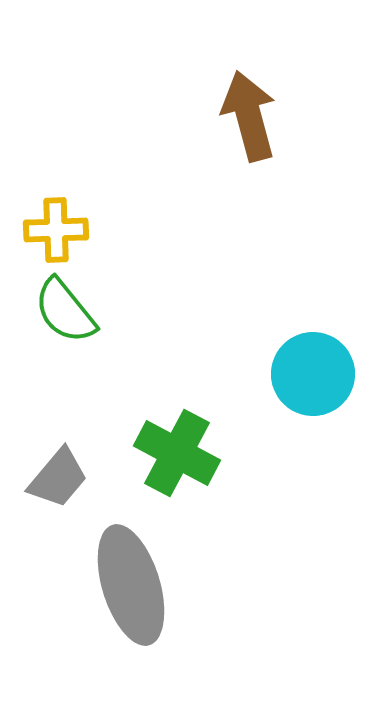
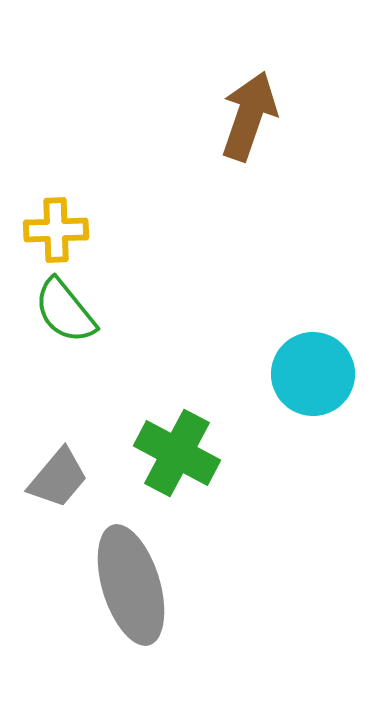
brown arrow: rotated 34 degrees clockwise
